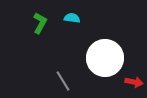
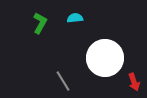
cyan semicircle: moved 3 px right; rotated 14 degrees counterclockwise
red arrow: rotated 60 degrees clockwise
